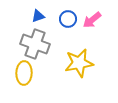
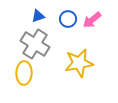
gray cross: rotated 12 degrees clockwise
